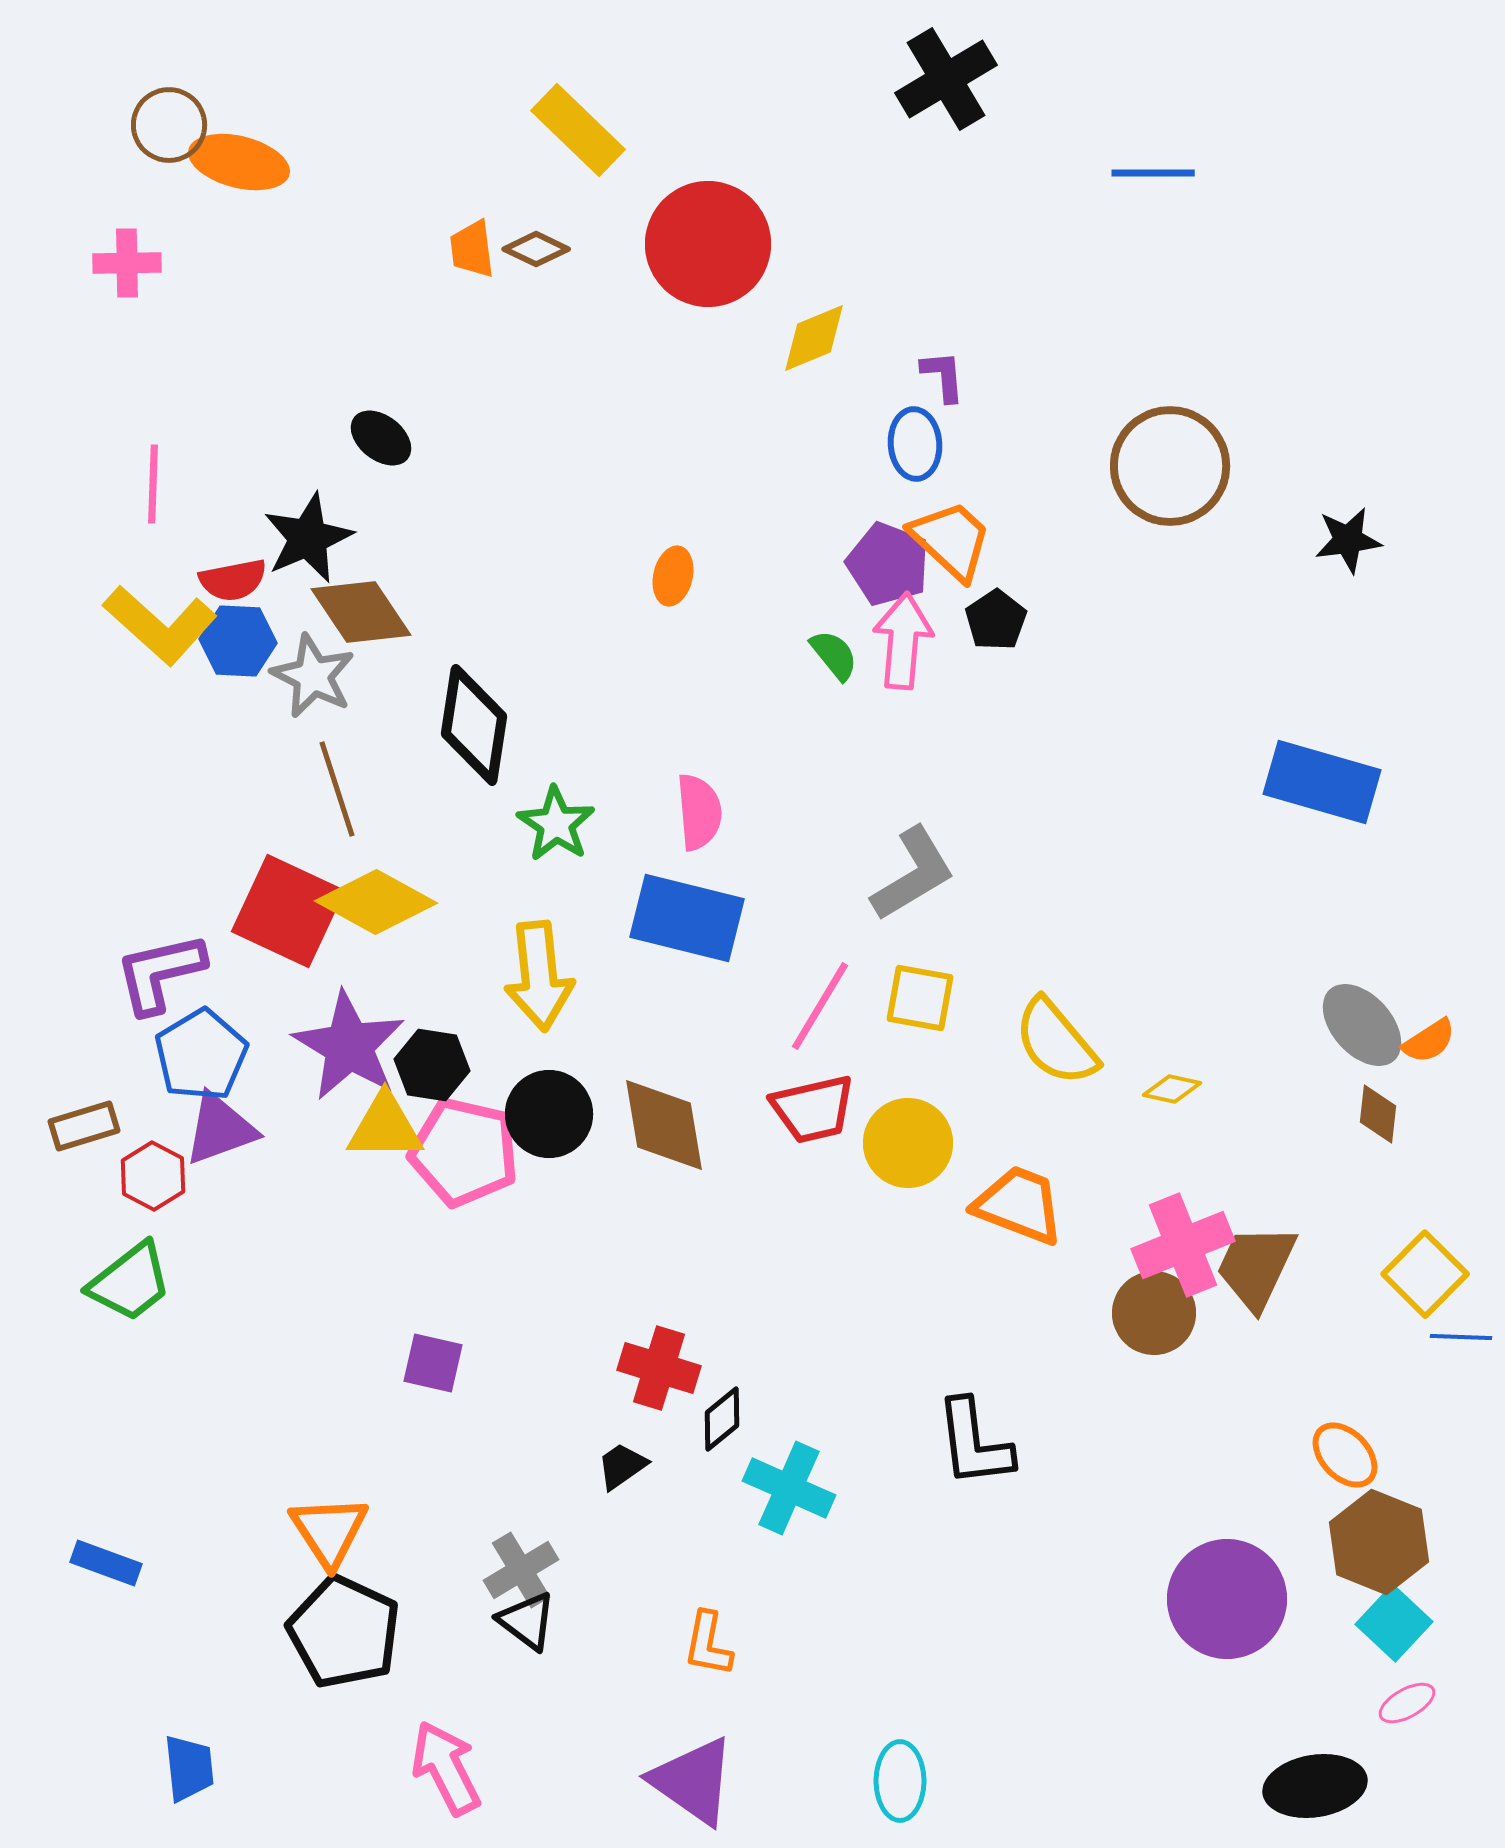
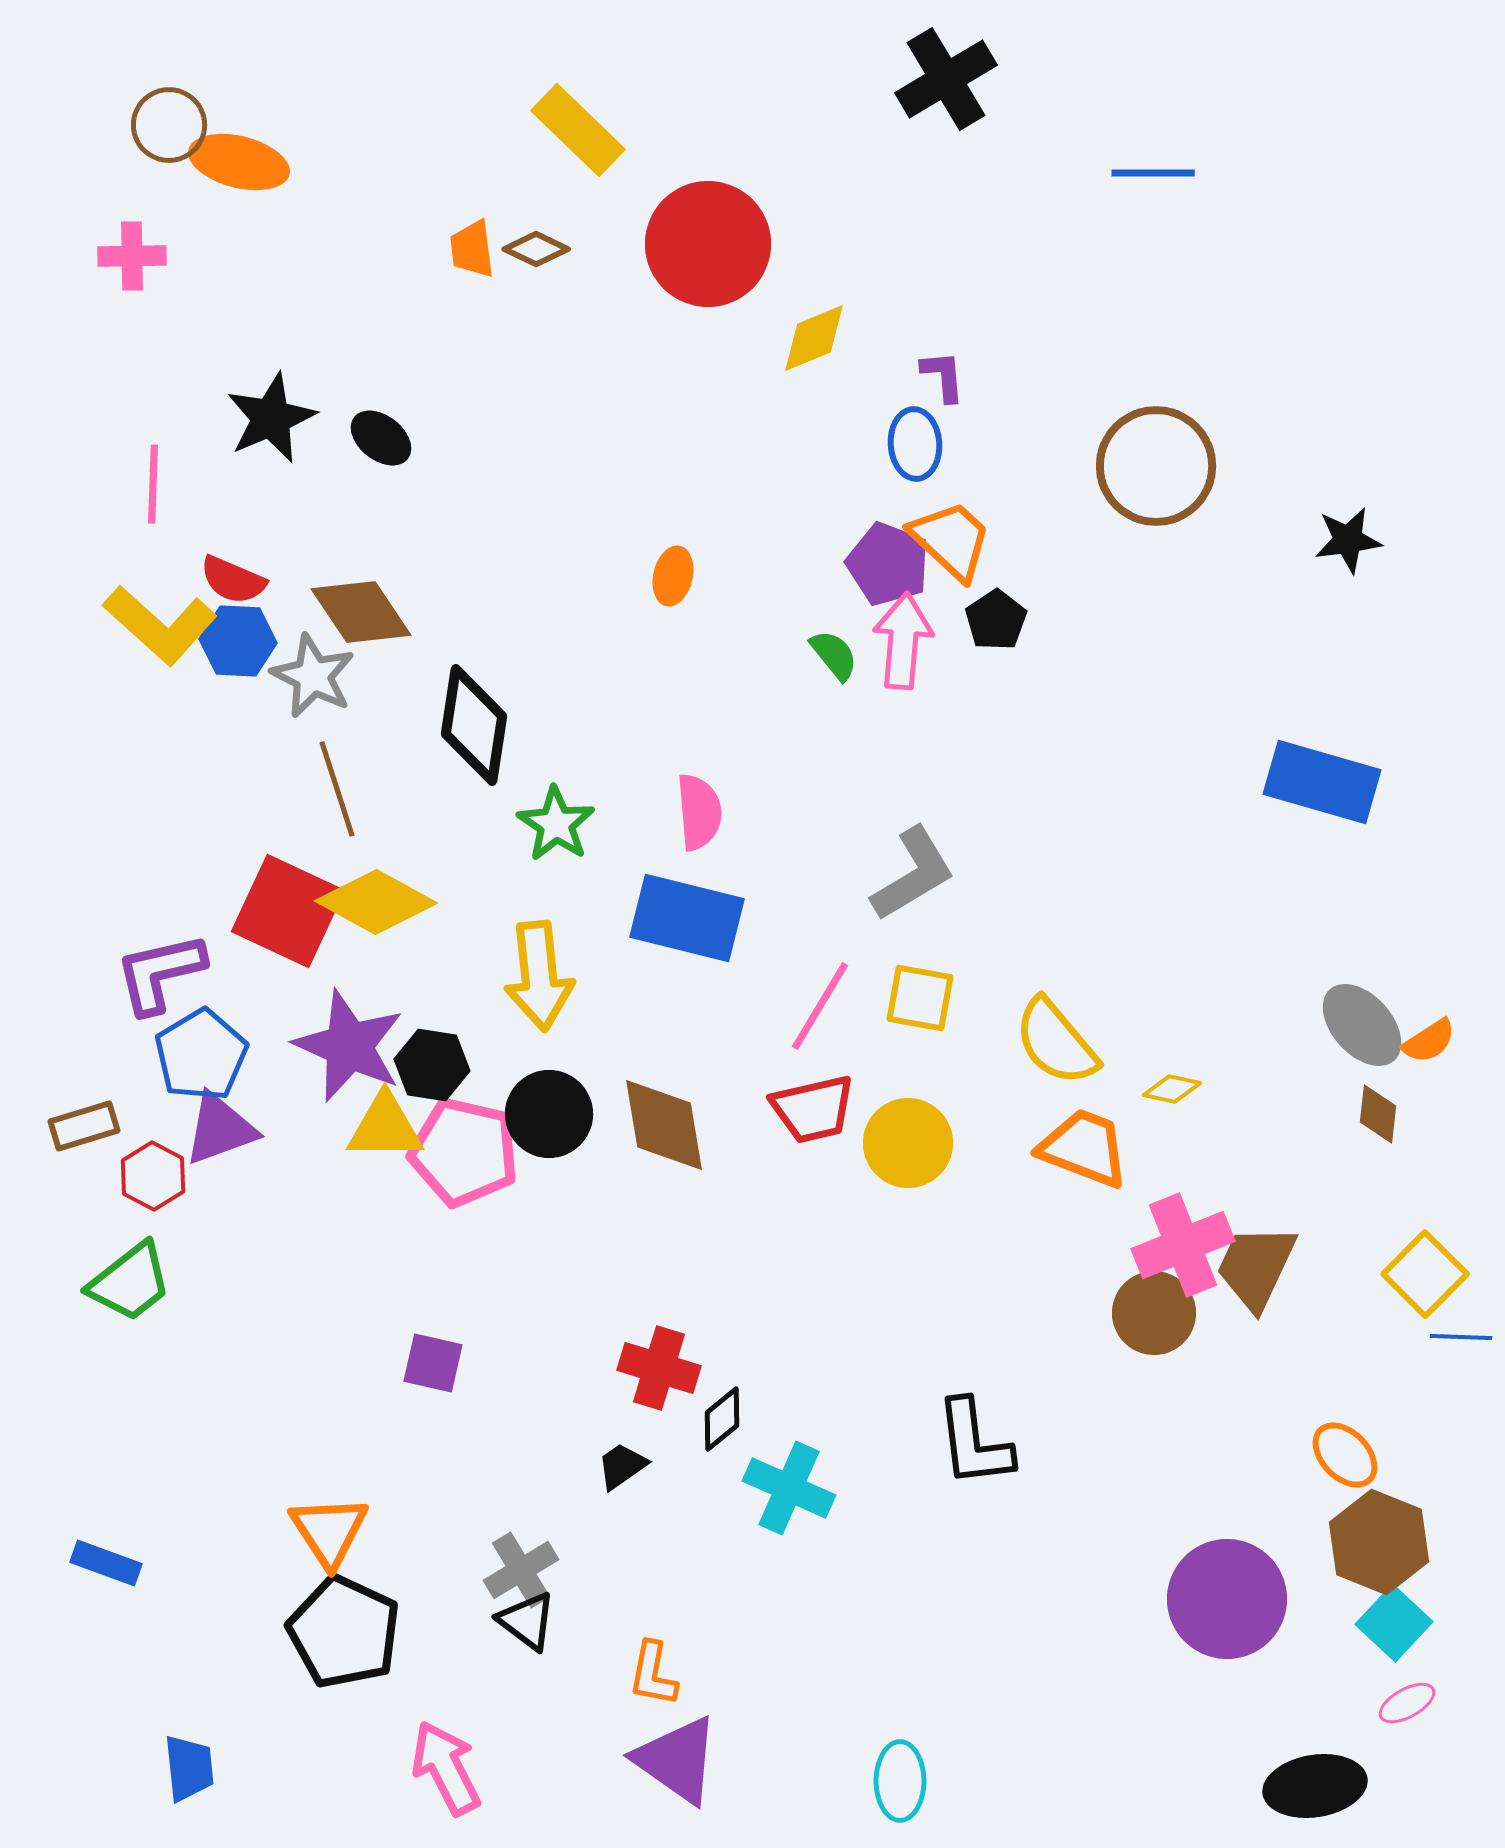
pink cross at (127, 263): moved 5 px right, 7 px up
brown circle at (1170, 466): moved 14 px left
black star at (308, 538): moved 37 px left, 120 px up
red semicircle at (233, 580): rotated 34 degrees clockwise
purple star at (349, 1046): rotated 7 degrees counterclockwise
orange trapezoid at (1019, 1205): moved 65 px right, 57 px up
orange L-shape at (708, 1644): moved 55 px left, 30 px down
purple triangle at (693, 1781): moved 16 px left, 21 px up
